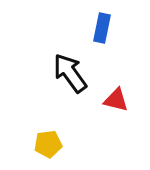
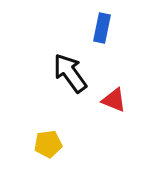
red triangle: moved 2 px left; rotated 8 degrees clockwise
